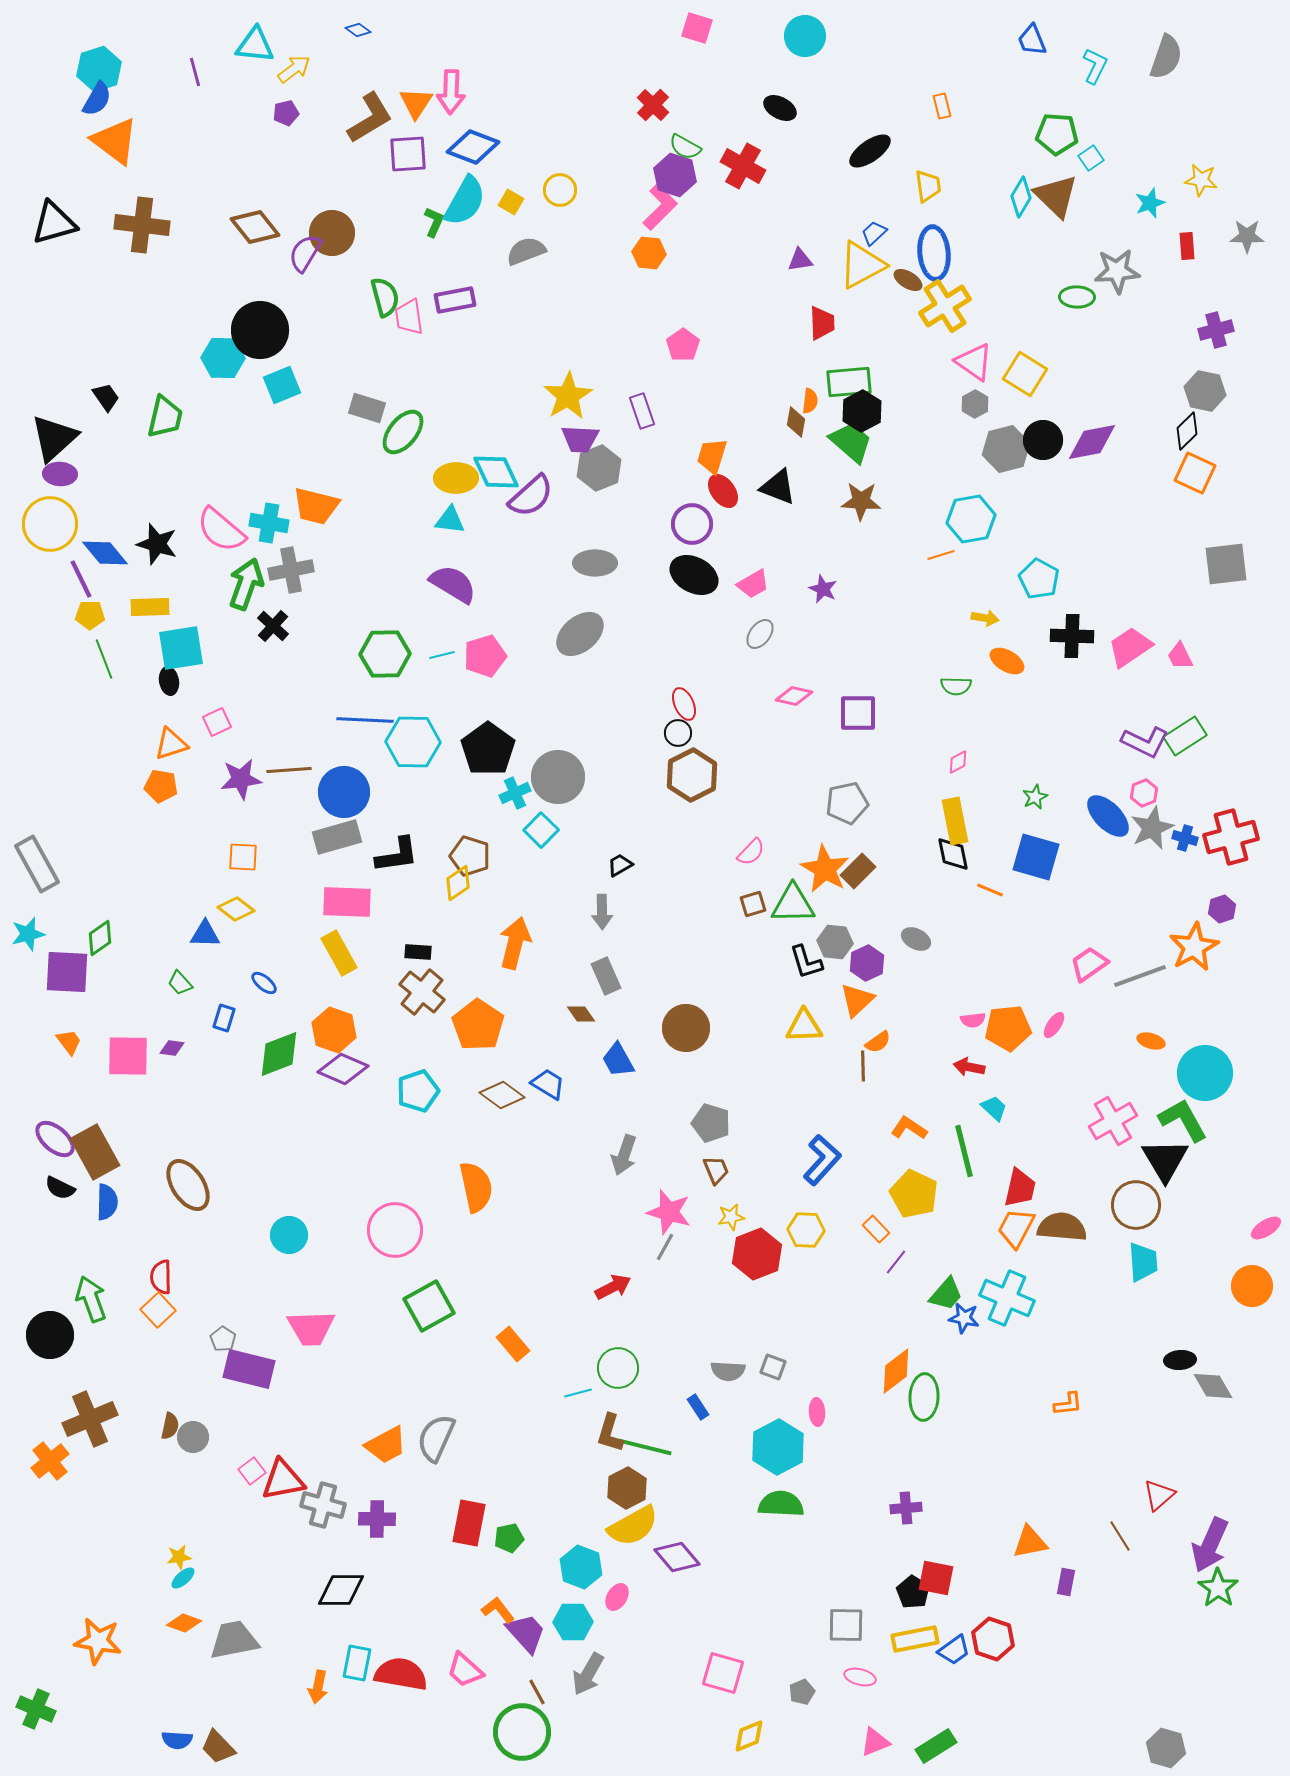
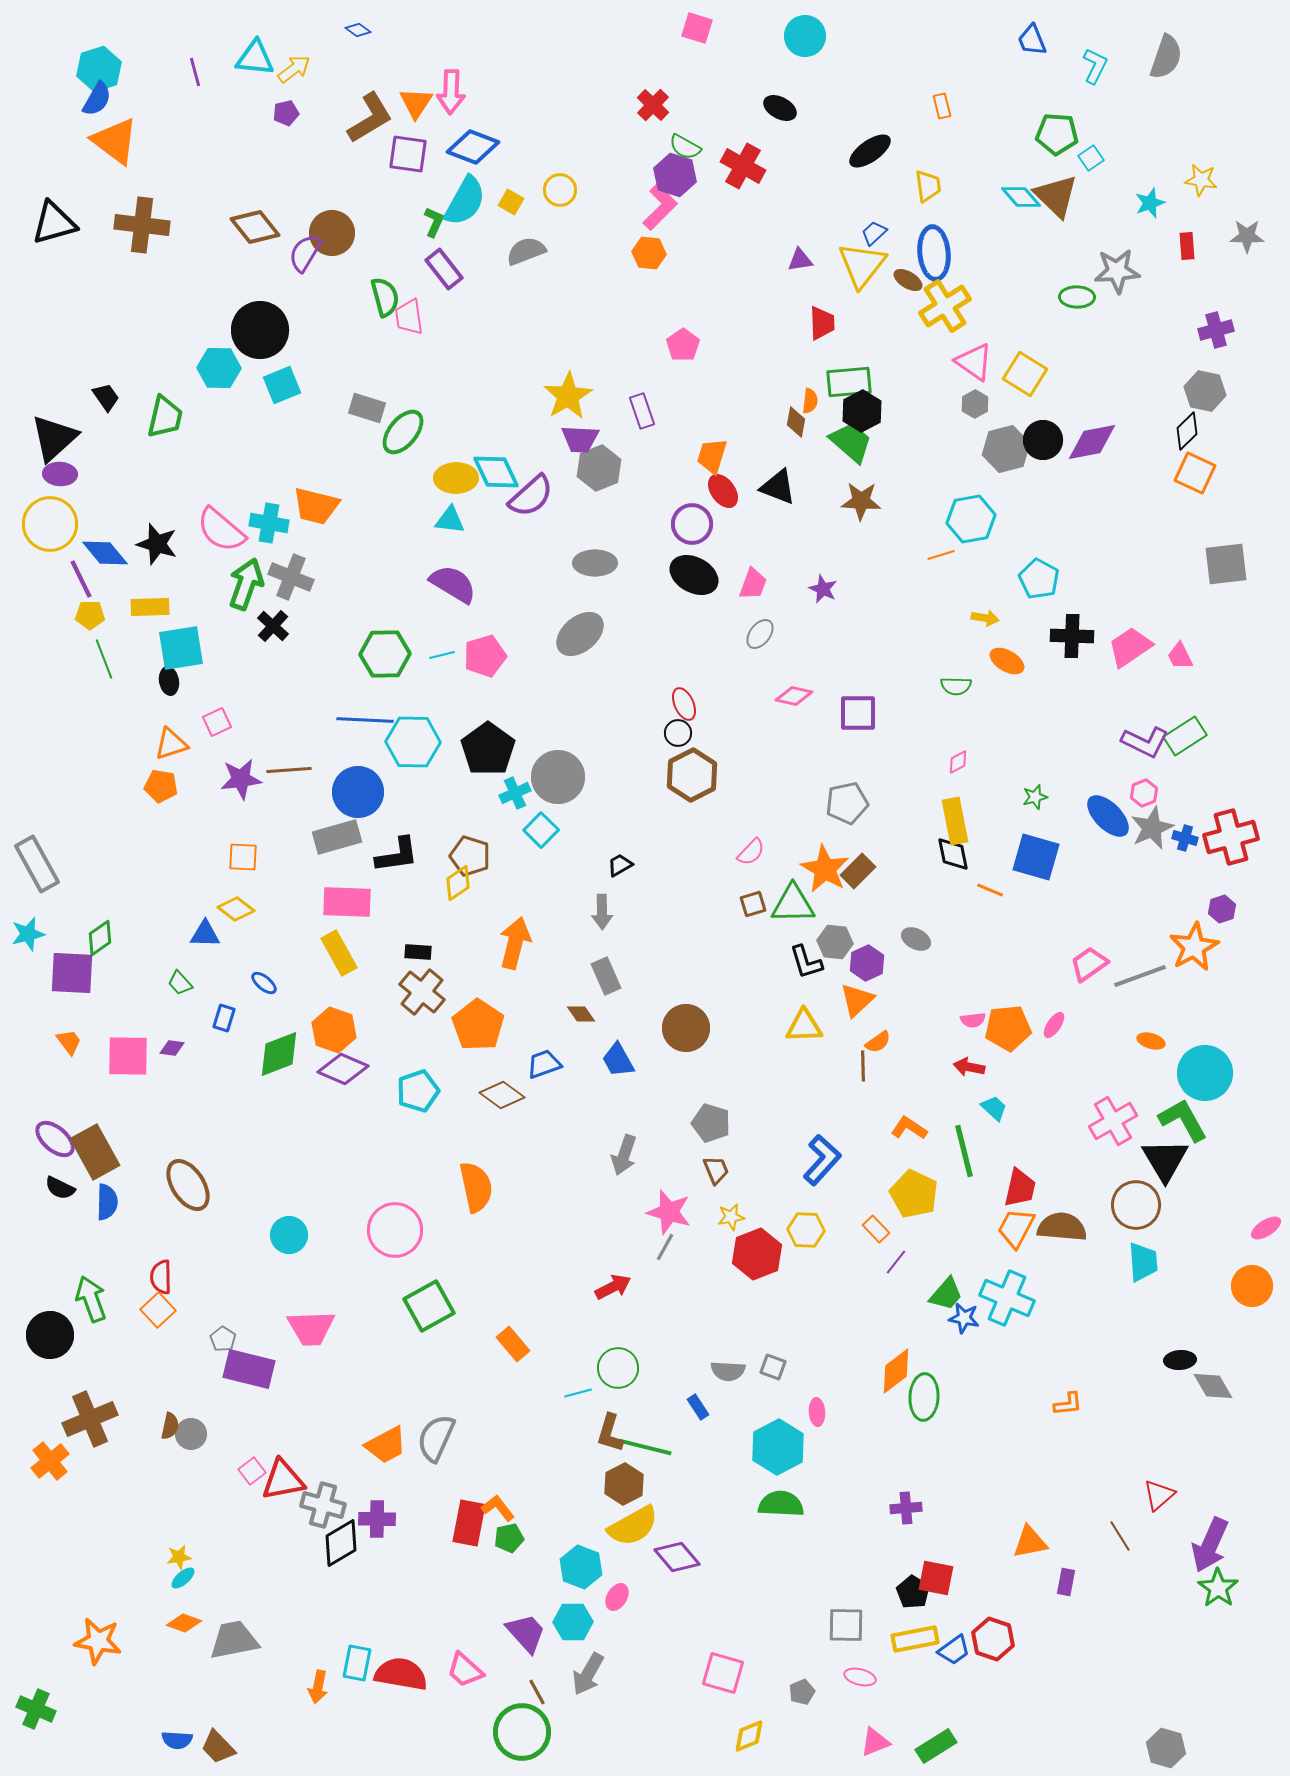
cyan triangle at (255, 45): moved 13 px down
purple square at (408, 154): rotated 12 degrees clockwise
cyan diamond at (1021, 197): rotated 72 degrees counterclockwise
yellow triangle at (862, 265): rotated 24 degrees counterclockwise
purple rectangle at (455, 300): moved 11 px left, 31 px up; rotated 63 degrees clockwise
cyan hexagon at (223, 358): moved 4 px left, 10 px down
gray cross at (291, 570): moved 7 px down; rotated 33 degrees clockwise
pink trapezoid at (753, 584): rotated 40 degrees counterclockwise
blue circle at (344, 792): moved 14 px right
green star at (1035, 797): rotated 10 degrees clockwise
purple square at (67, 972): moved 5 px right, 1 px down
blue trapezoid at (548, 1084): moved 4 px left, 20 px up; rotated 51 degrees counterclockwise
gray circle at (193, 1437): moved 2 px left, 3 px up
brown hexagon at (627, 1488): moved 3 px left, 4 px up
black diamond at (341, 1590): moved 47 px up; rotated 30 degrees counterclockwise
orange L-shape at (498, 1610): moved 102 px up
